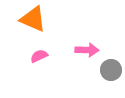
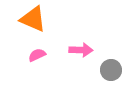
pink arrow: moved 6 px left
pink semicircle: moved 2 px left, 1 px up
